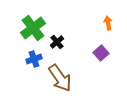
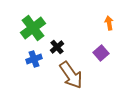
orange arrow: moved 1 px right
black cross: moved 5 px down
brown arrow: moved 11 px right, 3 px up
